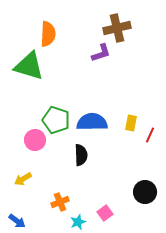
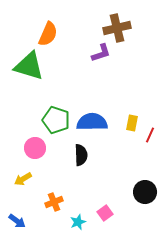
orange semicircle: rotated 20 degrees clockwise
yellow rectangle: moved 1 px right
pink circle: moved 8 px down
orange cross: moved 6 px left
